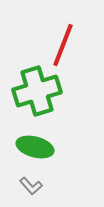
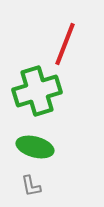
red line: moved 2 px right, 1 px up
gray L-shape: rotated 30 degrees clockwise
